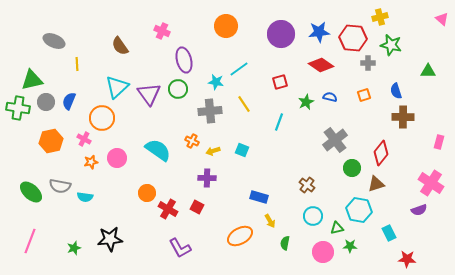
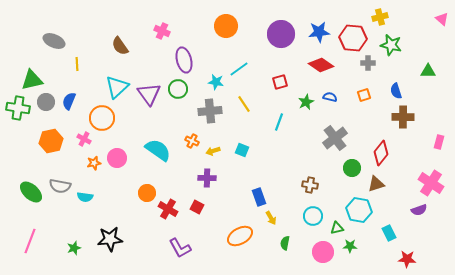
gray cross at (335, 140): moved 2 px up
orange star at (91, 162): moved 3 px right, 1 px down
brown cross at (307, 185): moved 3 px right; rotated 28 degrees counterclockwise
blue rectangle at (259, 197): rotated 54 degrees clockwise
yellow arrow at (270, 221): moved 1 px right, 3 px up
